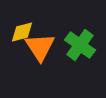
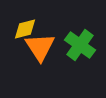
yellow diamond: moved 3 px right, 3 px up
